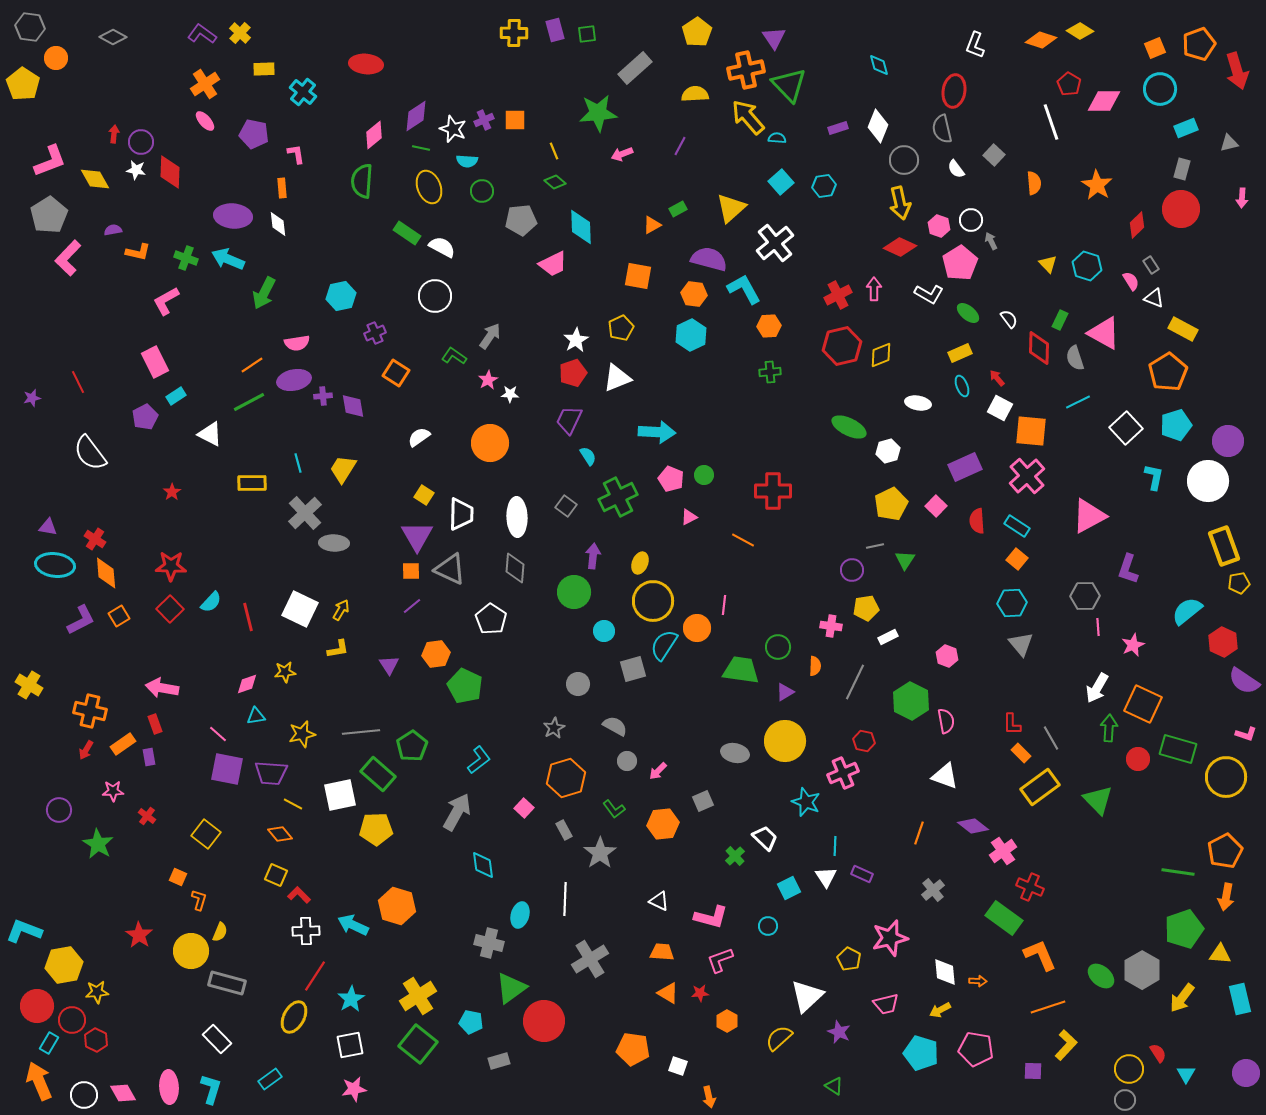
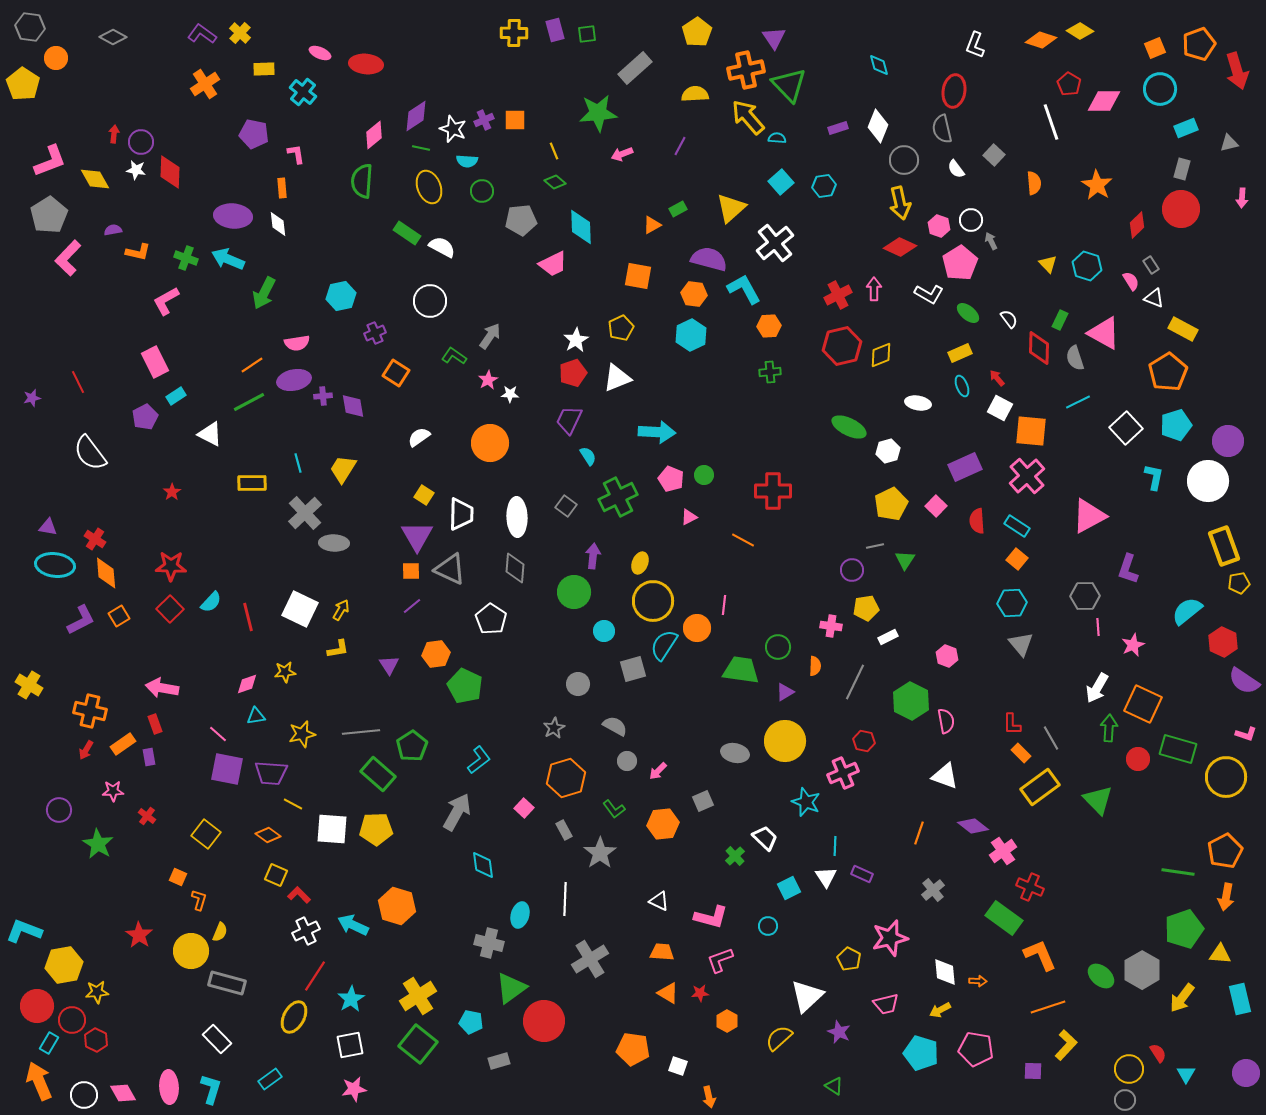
pink ellipse at (205, 121): moved 115 px right, 68 px up; rotated 25 degrees counterclockwise
white circle at (435, 296): moved 5 px left, 5 px down
white square at (340, 795): moved 8 px left, 34 px down; rotated 16 degrees clockwise
orange diamond at (280, 834): moved 12 px left, 1 px down; rotated 15 degrees counterclockwise
white cross at (306, 931): rotated 24 degrees counterclockwise
